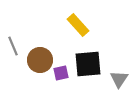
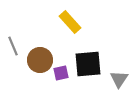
yellow rectangle: moved 8 px left, 3 px up
